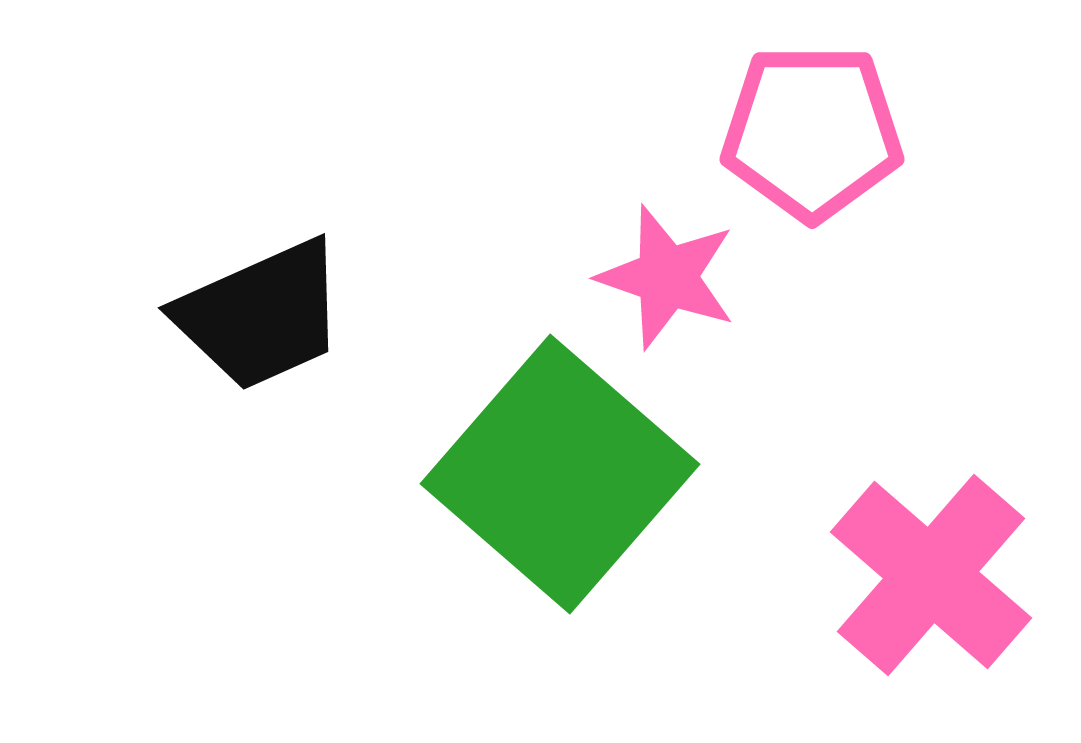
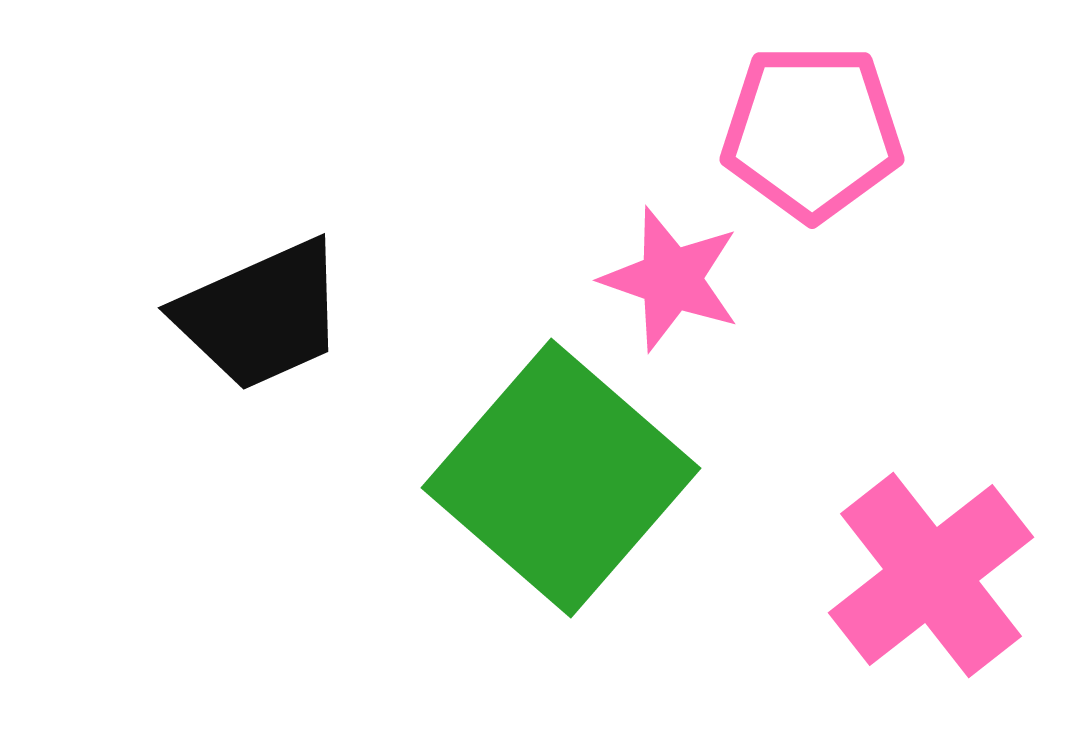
pink star: moved 4 px right, 2 px down
green square: moved 1 px right, 4 px down
pink cross: rotated 11 degrees clockwise
